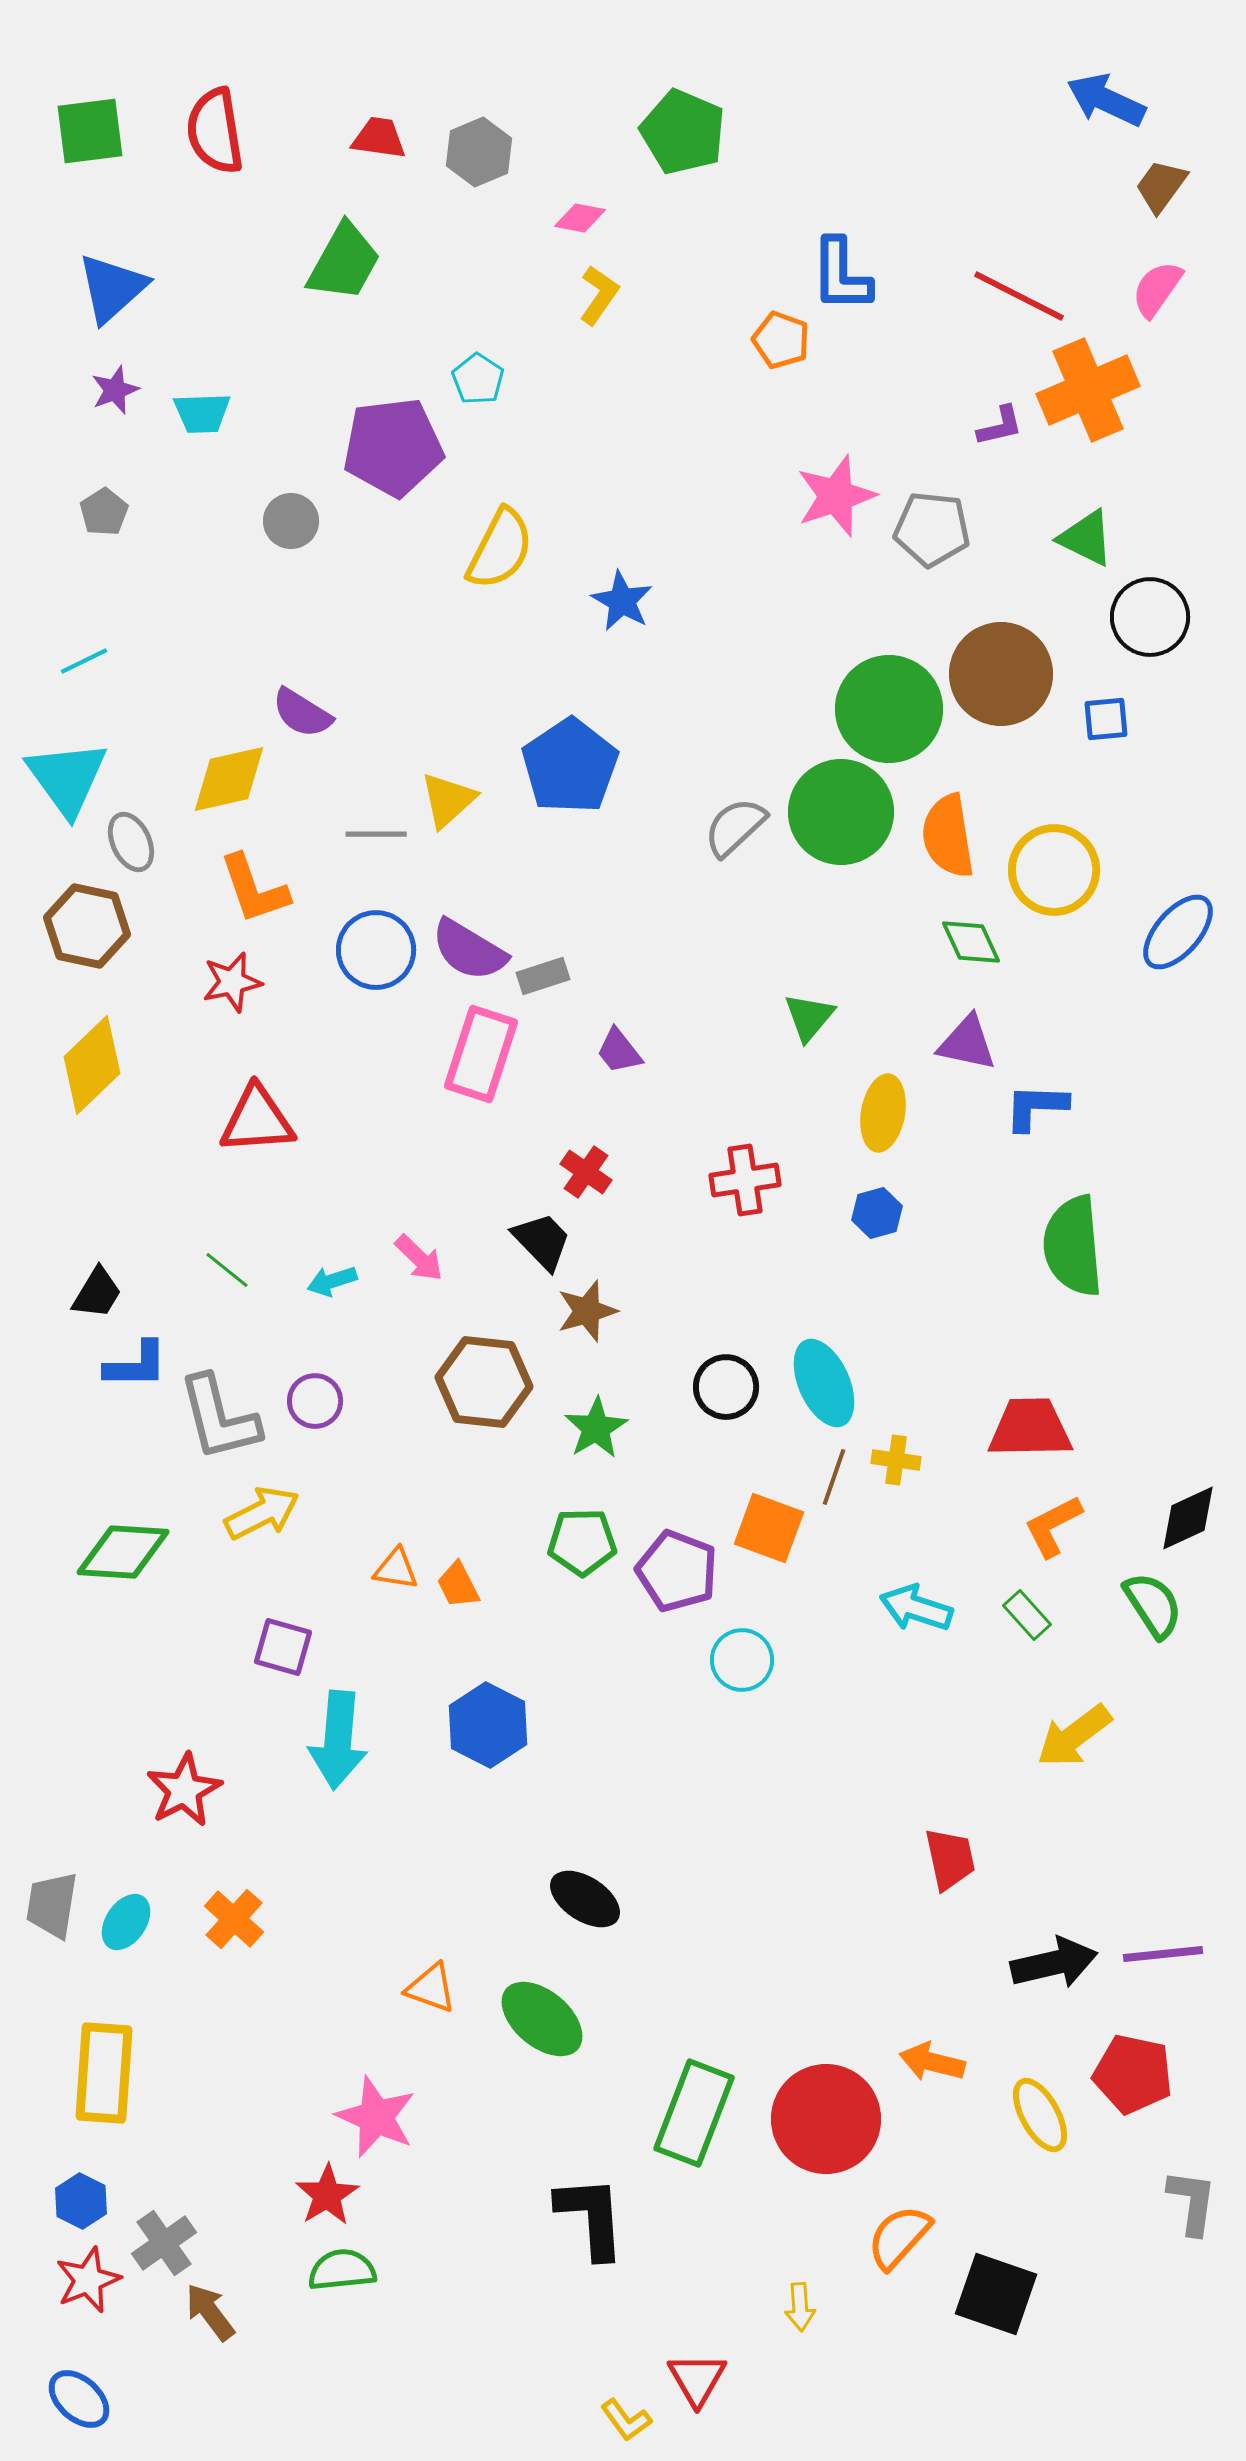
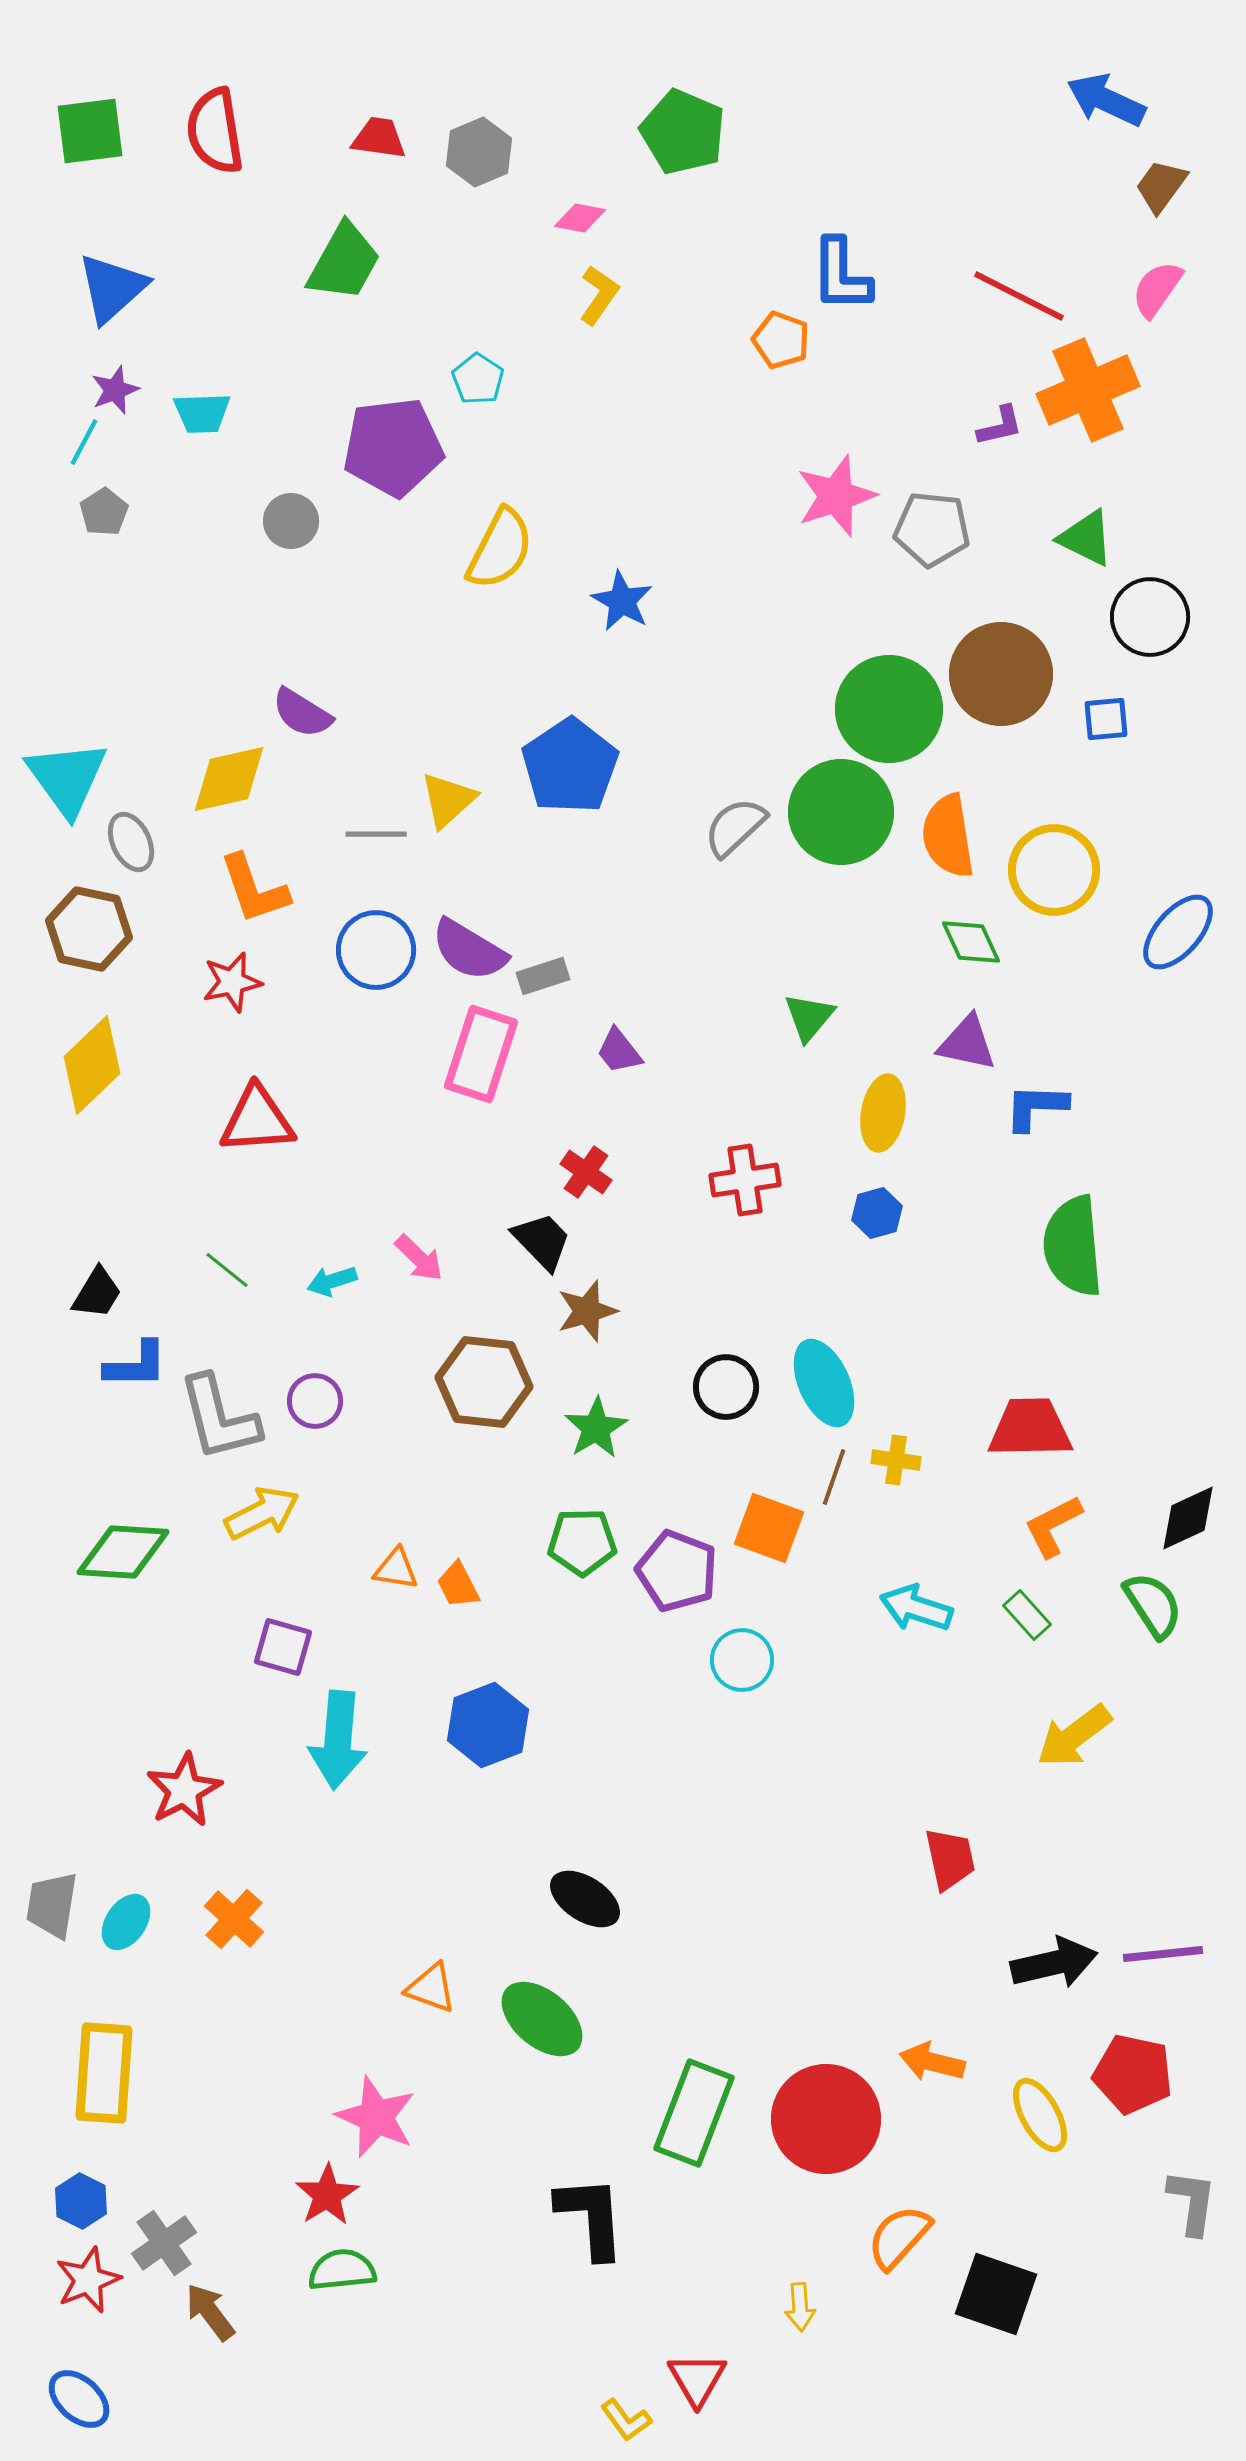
cyan line at (84, 661): moved 219 px up; rotated 36 degrees counterclockwise
brown hexagon at (87, 926): moved 2 px right, 3 px down
blue hexagon at (488, 1725): rotated 12 degrees clockwise
